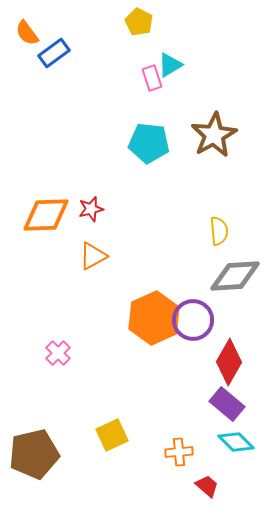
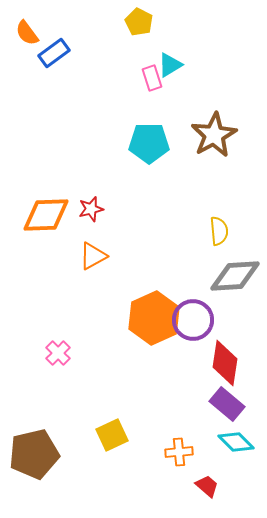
cyan pentagon: rotated 6 degrees counterclockwise
red diamond: moved 4 px left, 1 px down; rotated 21 degrees counterclockwise
